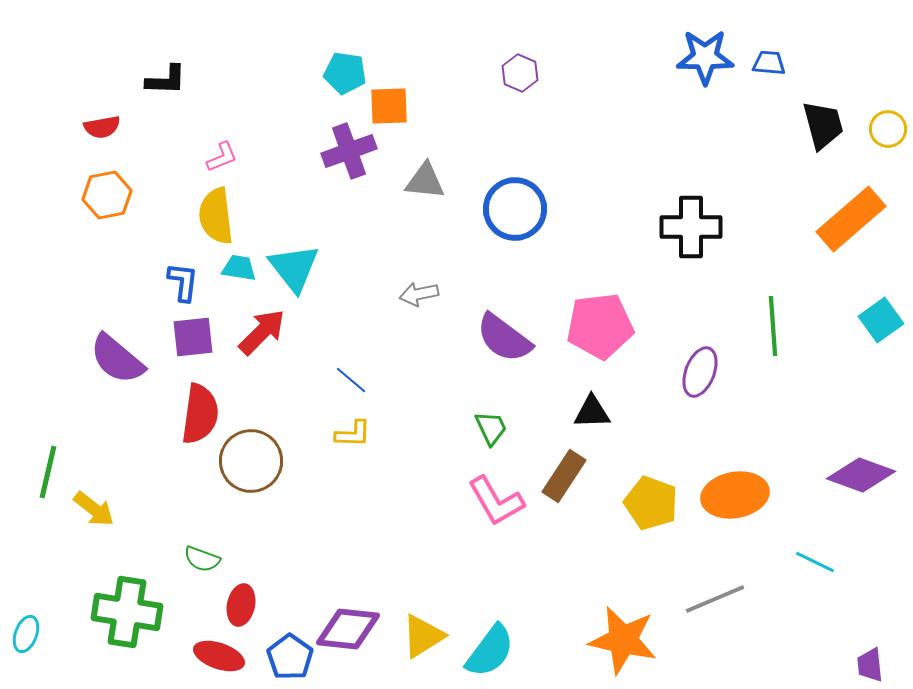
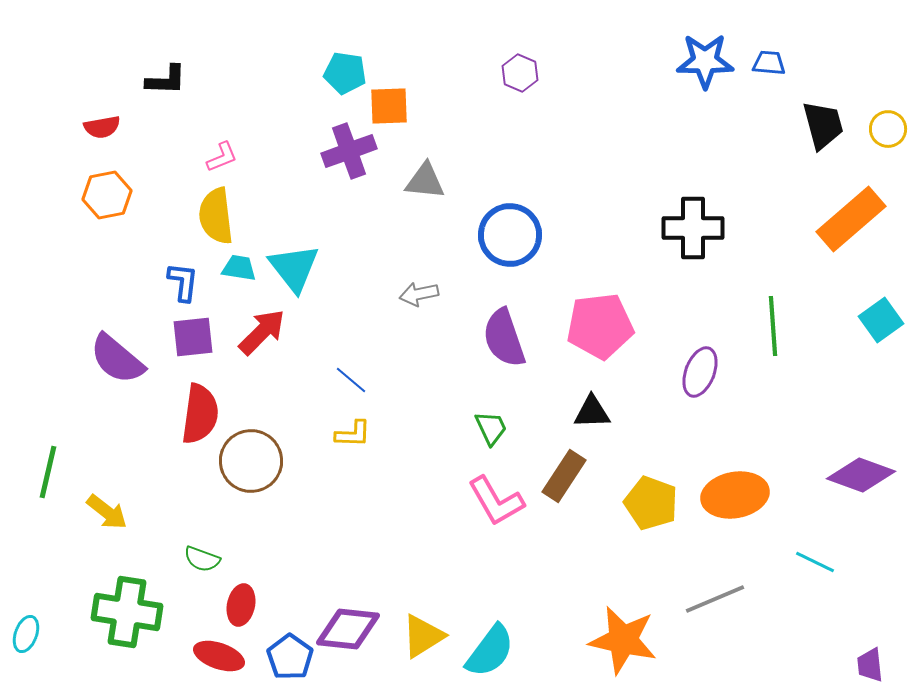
blue star at (705, 57): moved 4 px down
blue circle at (515, 209): moved 5 px left, 26 px down
black cross at (691, 227): moved 2 px right, 1 px down
purple semicircle at (504, 338): rotated 34 degrees clockwise
yellow arrow at (94, 509): moved 13 px right, 3 px down
